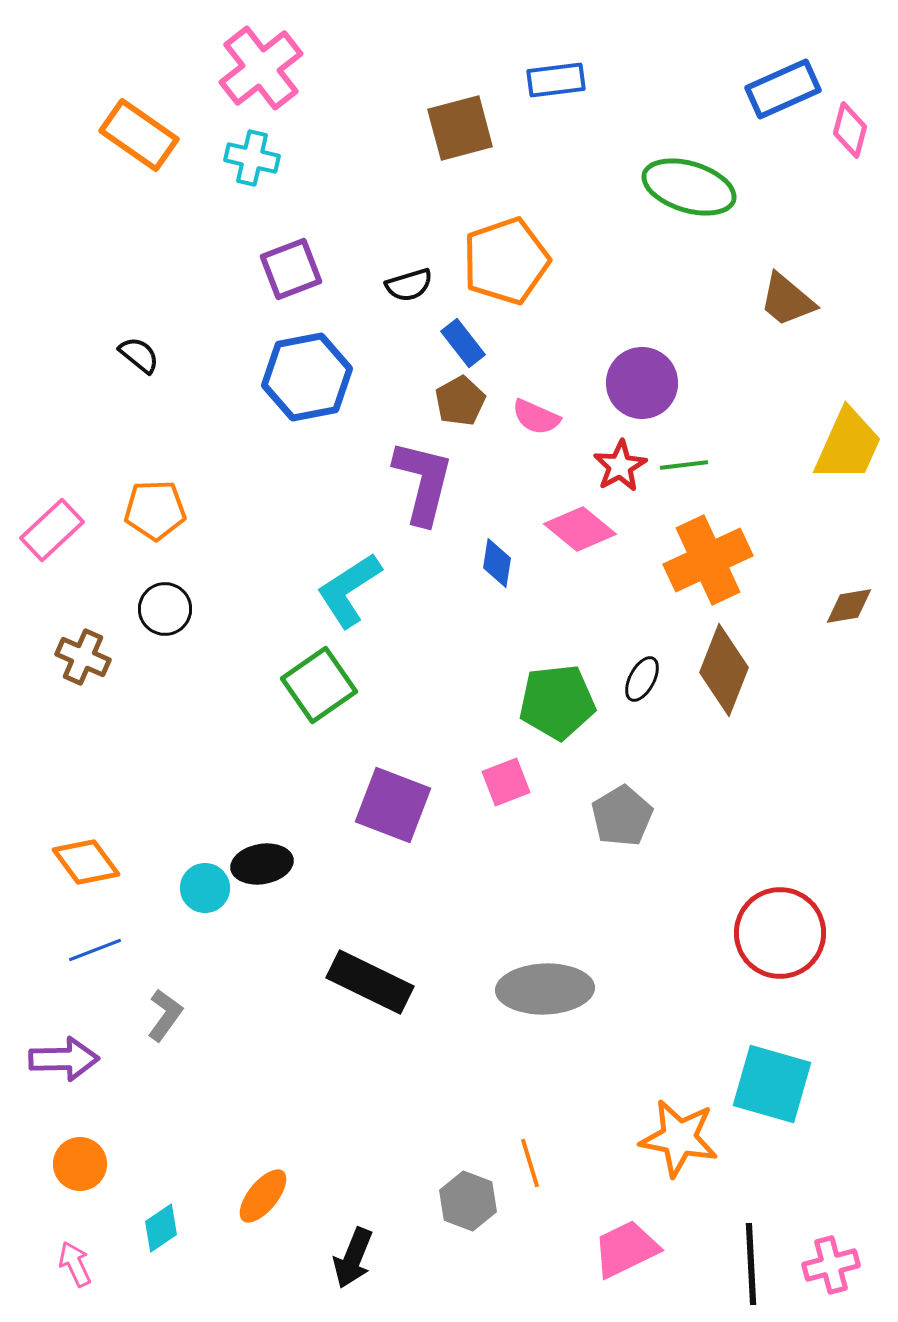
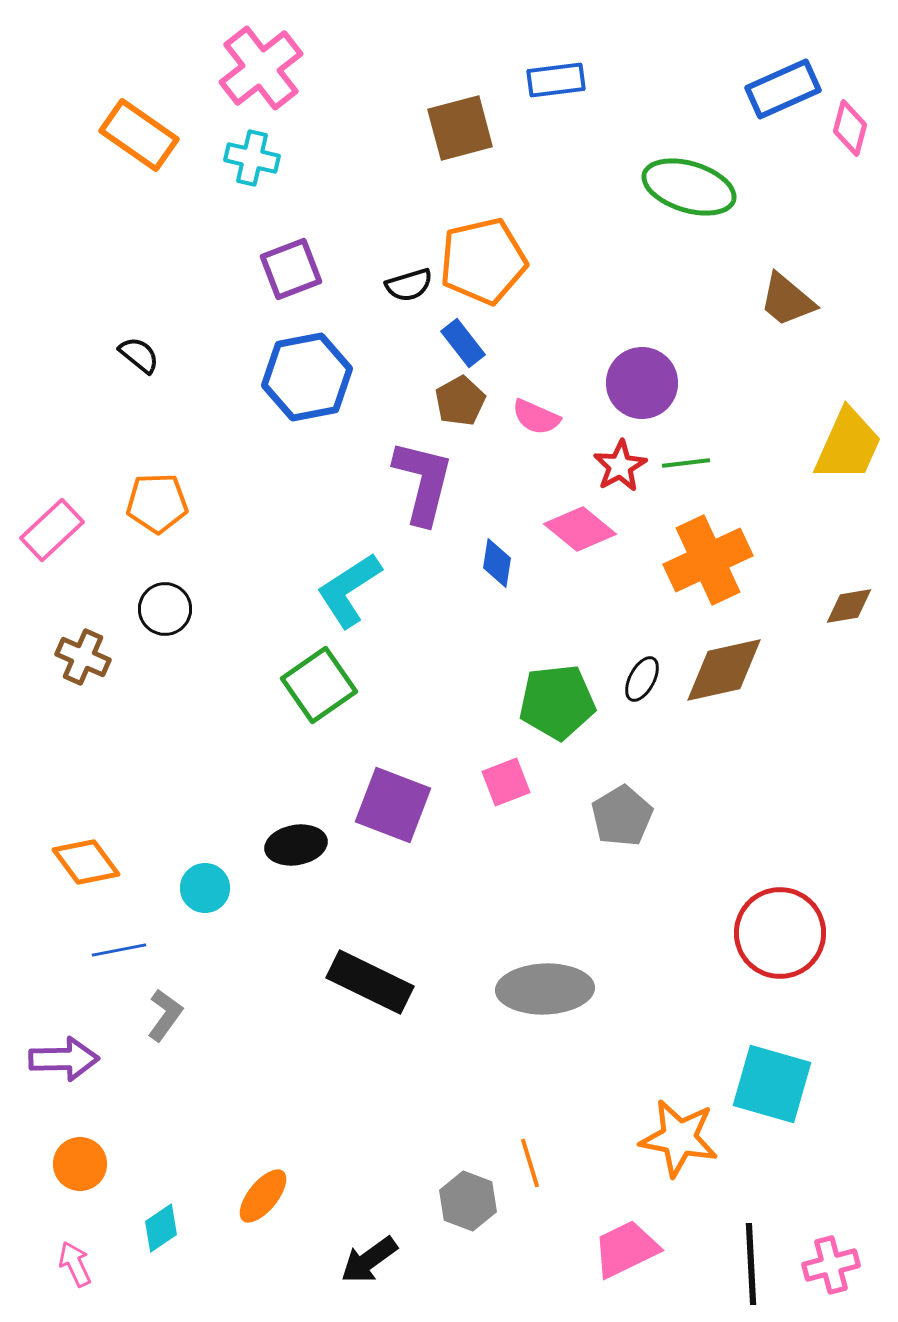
pink diamond at (850, 130): moved 2 px up
orange pentagon at (506, 261): moved 23 px left; rotated 6 degrees clockwise
green line at (684, 465): moved 2 px right, 2 px up
orange pentagon at (155, 510): moved 2 px right, 7 px up
brown diamond at (724, 670): rotated 56 degrees clockwise
black ellipse at (262, 864): moved 34 px right, 19 px up
blue line at (95, 950): moved 24 px right; rotated 10 degrees clockwise
black arrow at (353, 1258): moved 16 px right, 2 px down; rotated 32 degrees clockwise
